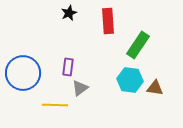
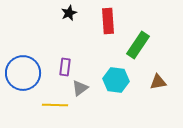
purple rectangle: moved 3 px left
cyan hexagon: moved 14 px left
brown triangle: moved 3 px right, 6 px up; rotated 18 degrees counterclockwise
